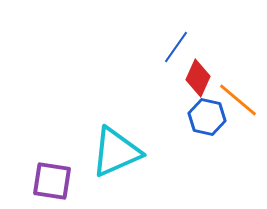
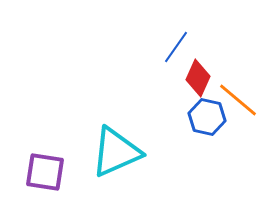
purple square: moved 7 px left, 9 px up
